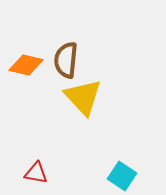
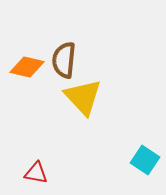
brown semicircle: moved 2 px left
orange diamond: moved 1 px right, 2 px down
cyan square: moved 23 px right, 16 px up
